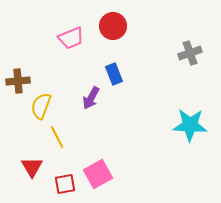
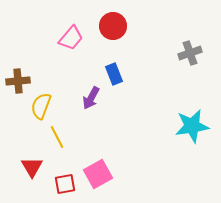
pink trapezoid: rotated 28 degrees counterclockwise
cyan star: moved 2 px right, 1 px down; rotated 12 degrees counterclockwise
